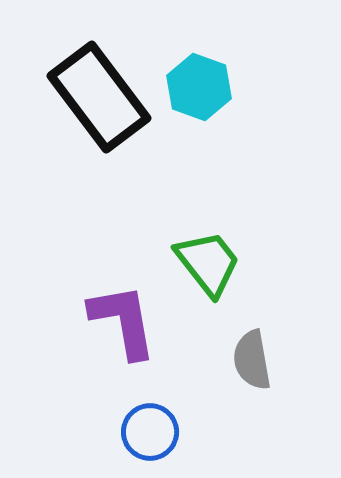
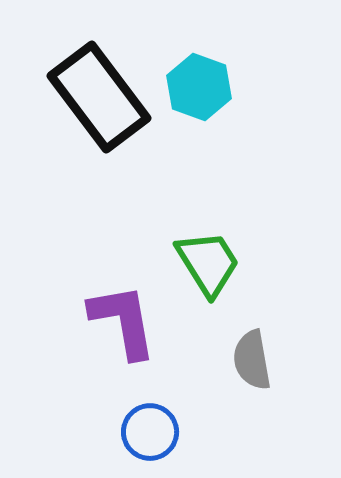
green trapezoid: rotated 6 degrees clockwise
